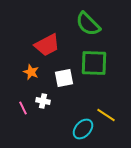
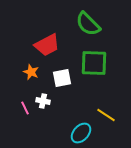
white square: moved 2 px left
pink line: moved 2 px right
cyan ellipse: moved 2 px left, 4 px down
